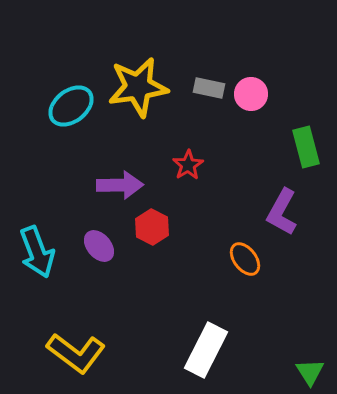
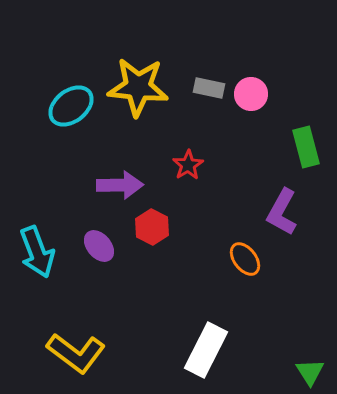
yellow star: rotated 14 degrees clockwise
